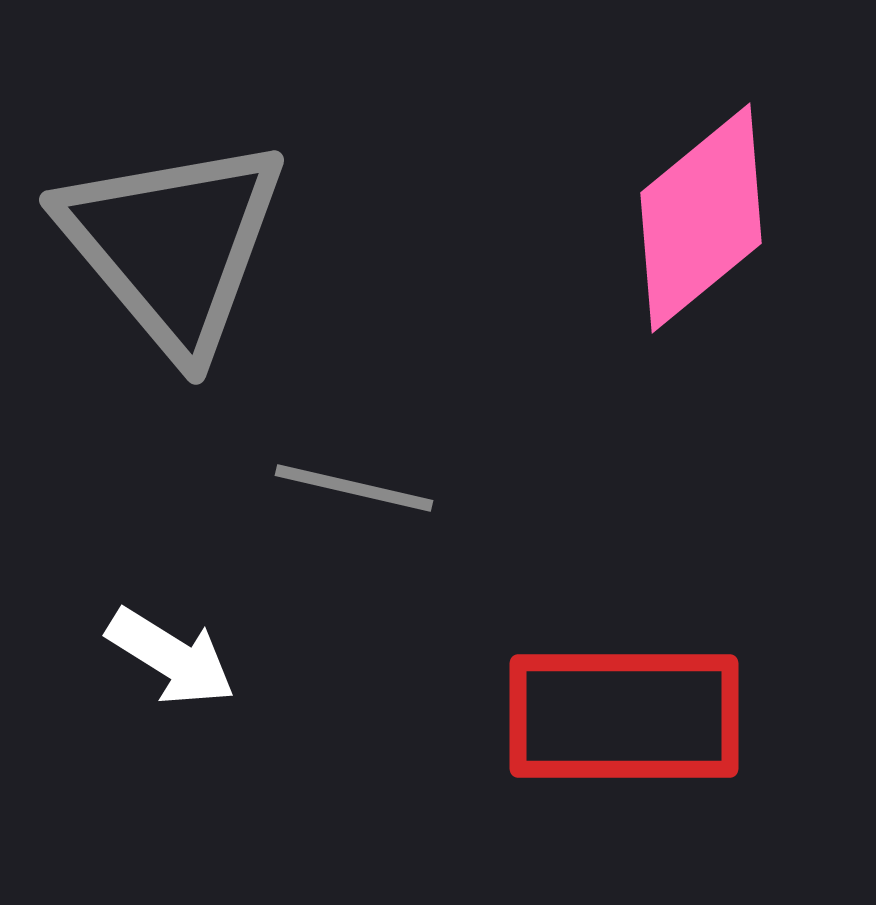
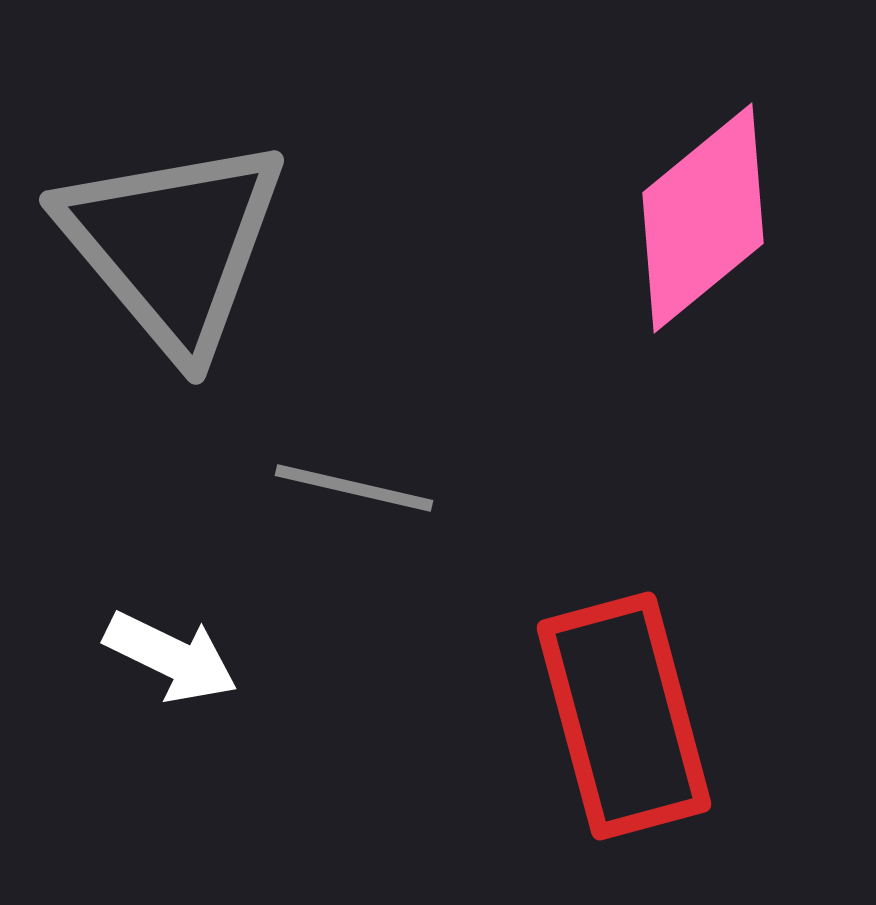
pink diamond: moved 2 px right
white arrow: rotated 6 degrees counterclockwise
red rectangle: rotated 75 degrees clockwise
